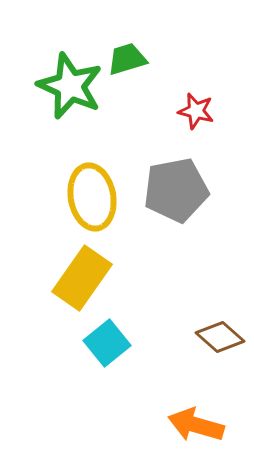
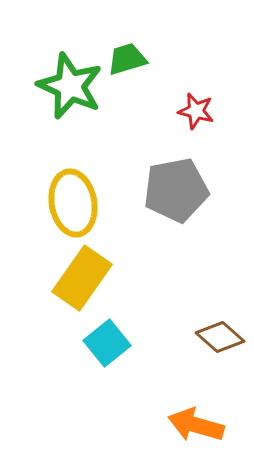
yellow ellipse: moved 19 px left, 6 px down
